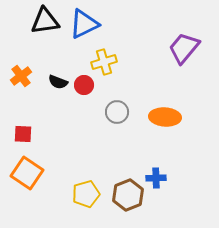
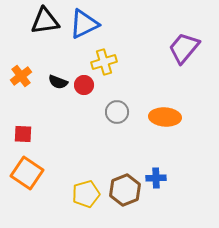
brown hexagon: moved 3 px left, 5 px up
